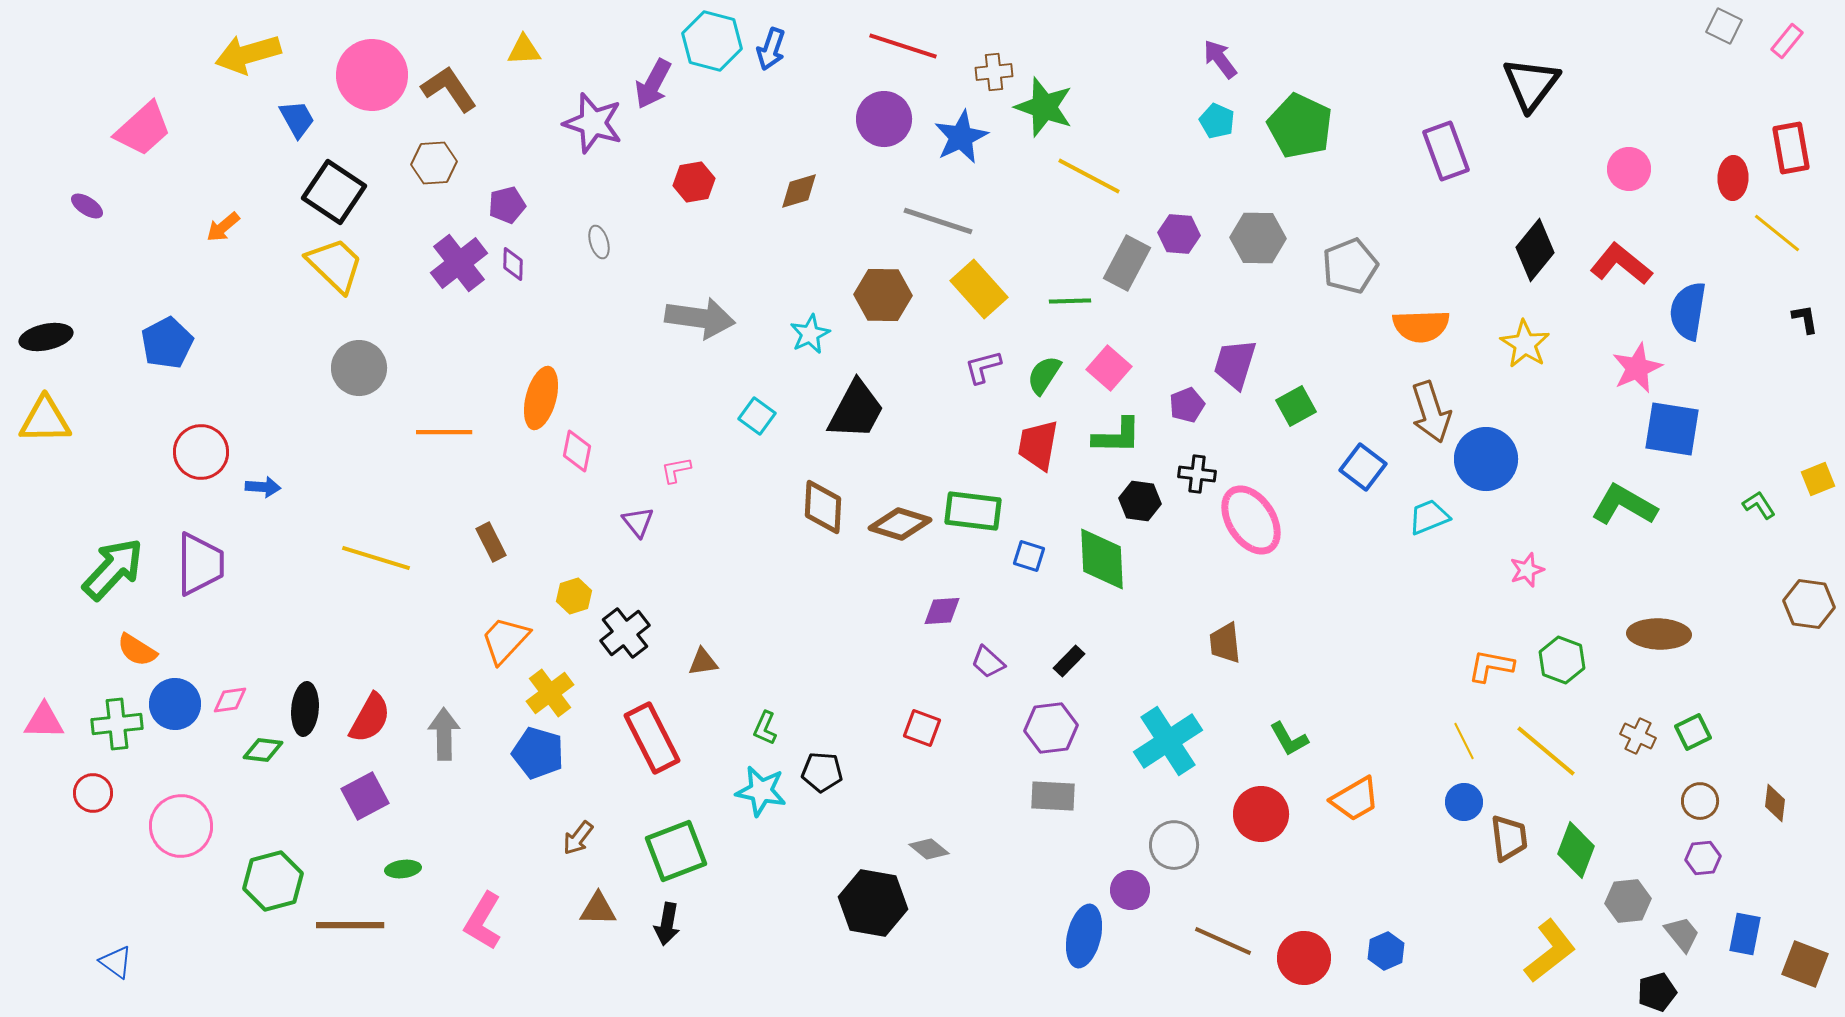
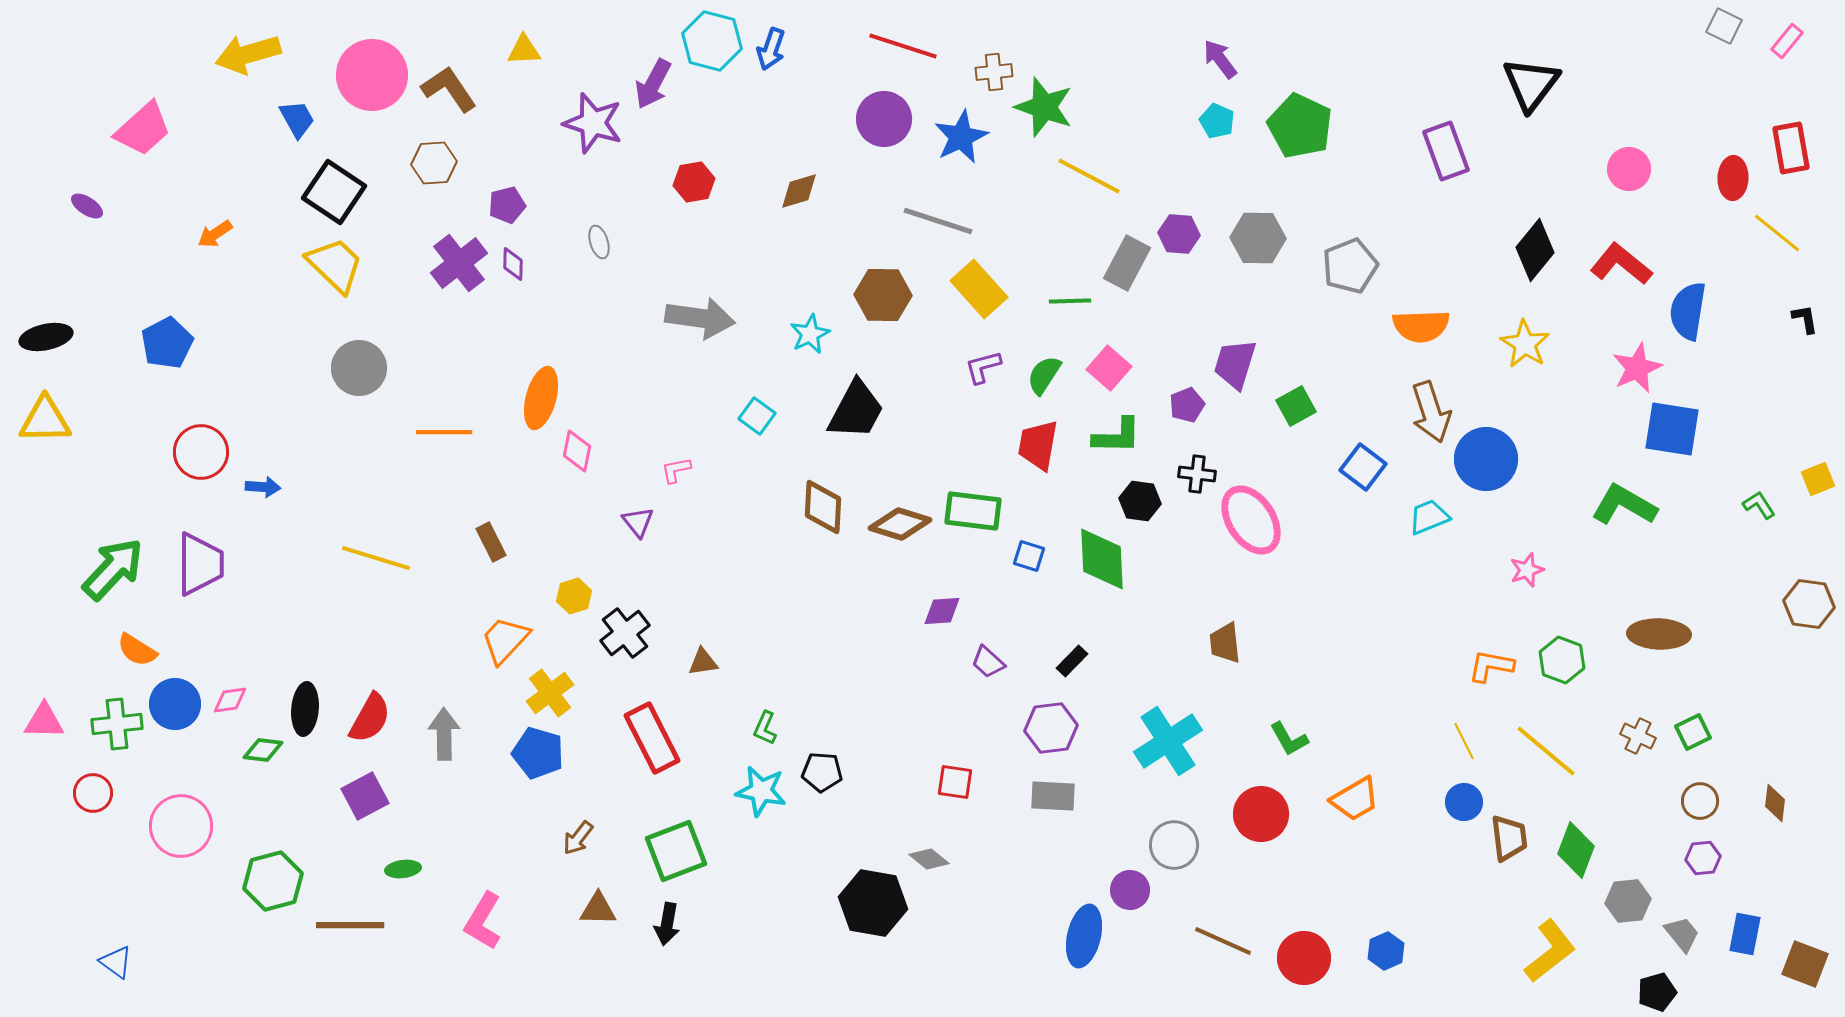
orange arrow at (223, 227): moved 8 px left, 7 px down; rotated 6 degrees clockwise
black rectangle at (1069, 661): moved 3 px right
red square at (922, 728): moved 33 px right, 54 px down; rotated 12 degrees counterclockwise
gray diamond at (929, 849): moved 10 px down
